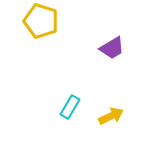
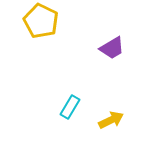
yellow pentagon: rotated 8 degrees clockwise
yellow arrow: moved 4 px down
